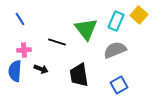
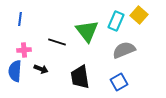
blue line: rotated 40 degrees clockwise
green triangle: moved 1 px right, 2 px down
gray semicircle: moved 9 px right
black trapezoid: moved 1 px right, 2 px down
blue square: moved 3 px up
